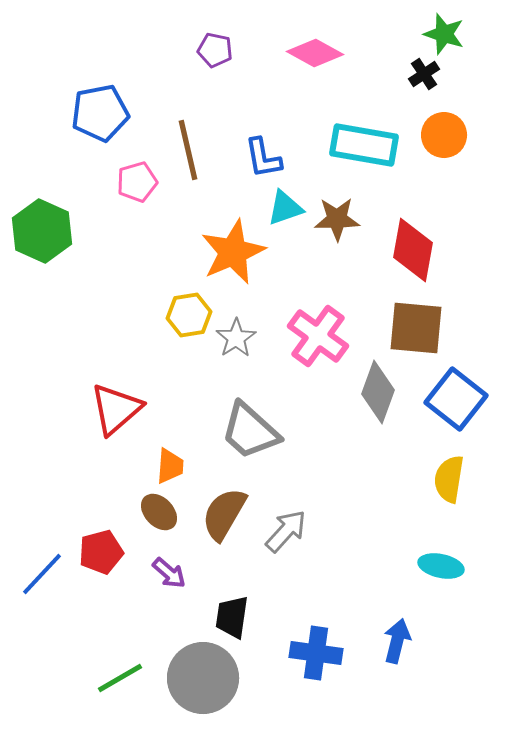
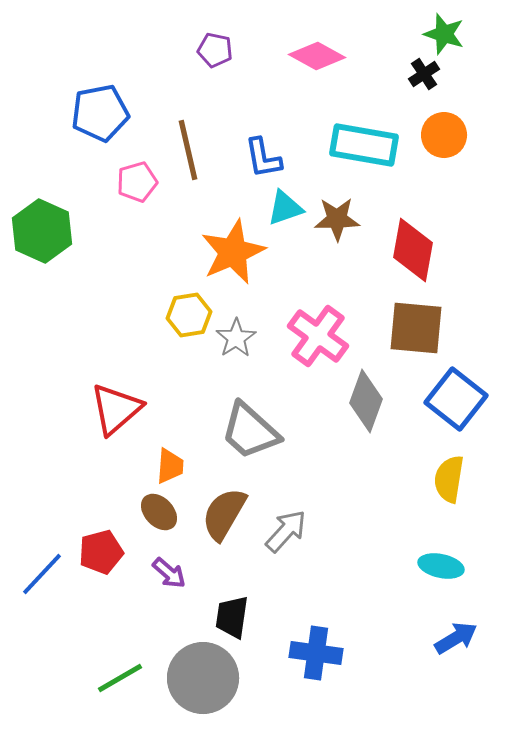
pink diamond: moved 2 px right, 3 px down
gray diamond: moved 12 px left, 9 px down
blue arrow: moved 59 px right, 3 px up; rotated 45 degrees clockwise
